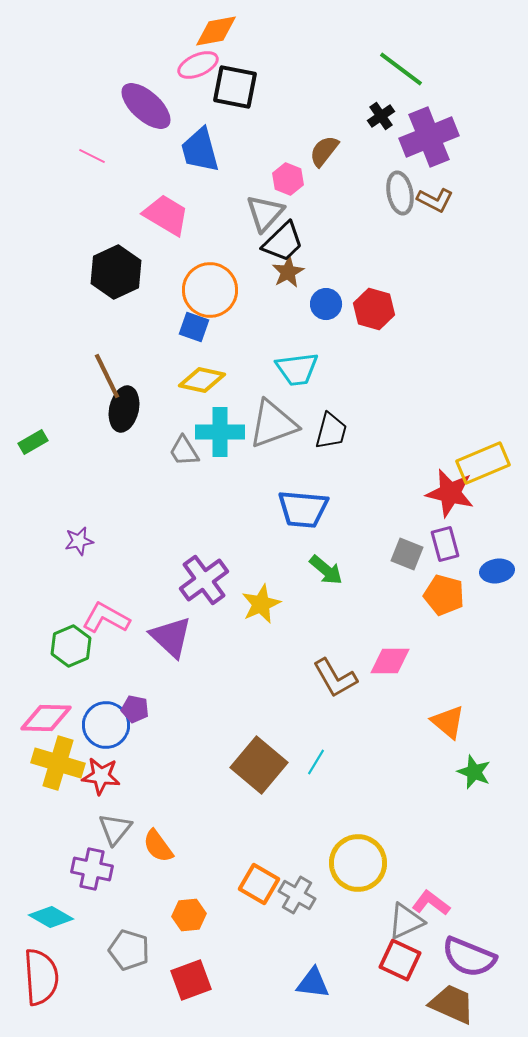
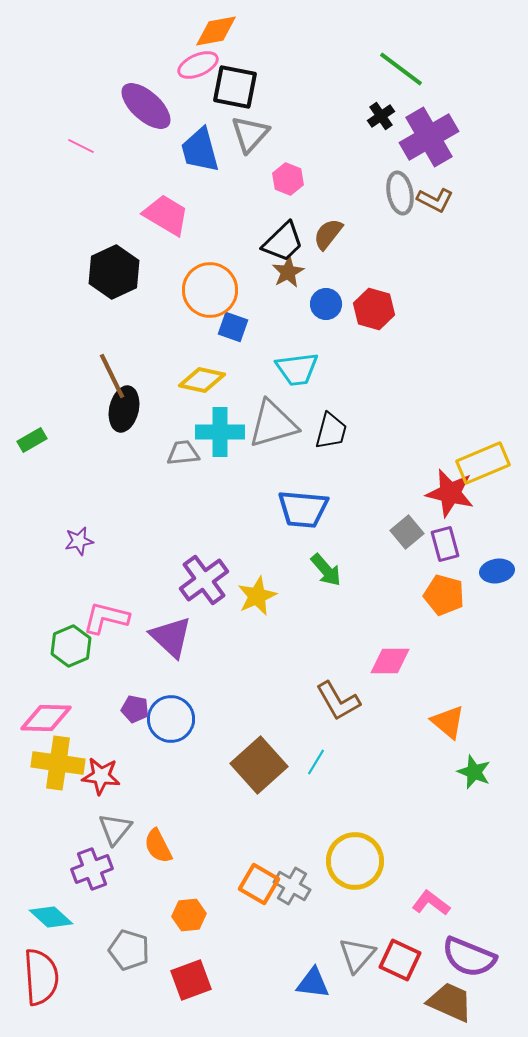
purple cross at (429, 137): rotated 8 degrees counterclockwise
brown semicircle at (324, 151): moved 4 px right, 83 px down
pink line at (92, 156): moved 11 px left, 10 px up
gray triangle at (265, 213): moved 15 px left, 79 px up
black hexagon at (116, 272): moved 2 px left
blue square at (194, 327): moved 39 px right
brown line at (107, 376): moved 5 px right
gray triangle at (273, 424): rotated 4 degrees clockwise
green rectangle at (33, 442): moved 1 px left, 2 px up
gray trapezoid at (184, 451): moved 1 px left, 2 px down; rotated 116 degrees clockwise
gray square at (407, 554): moved 22 px up; rotated 28 degrees clockwise
green arrow at (326, 570): rotated 9 degrees clockwise
yellow star at (261, 604): moved 4 px left, 8 px up
pink L-shape at (106, 618): rotated 15 degrees counterclockwise
brown L-shape at (335, 678): moved 3 px right, 23 px down
blue circle at (106, 725): moved 65 px right, 6 px up
yellow cross at (58, 763): rotated 9 degrees counterclockwise
brown square at (259, 765): rotated 8 degrees clockwise
orange semicircle at (158, 846): rotated 9 degrees clockwise
yellow circle at (358, 863): moved 3 px left, 2 px up
purple cross at (92, 869): rotated 33 degrees counterclockwise
gray cross at (297, 895): moved 5 px left, 9 px up
cyan diamond at (51, 917): rotated 12 degrees clockwise
gray triangle at (406, 921): moved 49 px left, 34 px down; rotated 24 degrees counterclockwise
brown trapezoid at (452, 1004): moved 2 px left, 2 px up
